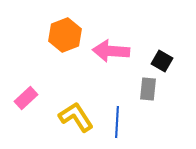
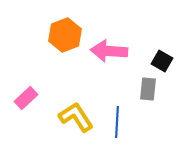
pink arrow: moved 2 px left
